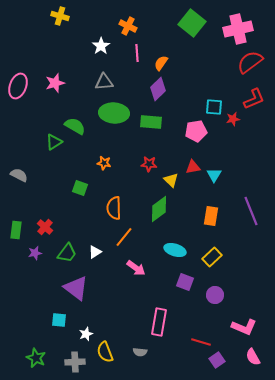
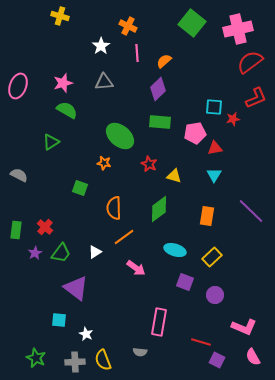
orange semicircle at (161, 63): moved 3 px right, 2 px up; rotated 14 degrees clockwise
pink star at (55, 83): moved 8 px right
red L-shape at (254, 99): moved 2 px right, 1 px up
green ellipse at (114, 113): moved 6 px right, 23 px down; rotated 36 degrees clockwise
green rectangle at (151, 122): moved 9 px right
green semicircle at (75, 126): moved 8 px left, 16 px up
pink pentagon at (196, 131): moved 1 px left, 2 px down
green triangle at (54, 142): moved 3 px left
red star at (149, 164): rotated 21 degrees clockwise
red triangle at (193, 167): moved 22 px right, 19 px up
yellow triangle at (171, 180): moved 3 px right, 4 px up; rotated 28 degrees counterclockwise
purple line at (251, 211): rotated 24 degrees counterclockwise
orange rectangle at (211, 216): moved 4 px left
orange line at (124, 237): rotated 15 degrees clockwise
purple star at (35, 253): rotated 16 degrees counterclockwise
green trapezoid at (67, 253): moved 6 px left
white star at (86, 334): rotated 24 degrees counterclockwise
yellow semicircle at (105, 352): moved 2 px left, 8 px down
purple square at (217, 360): rotated 28 degrees counterclockwise
